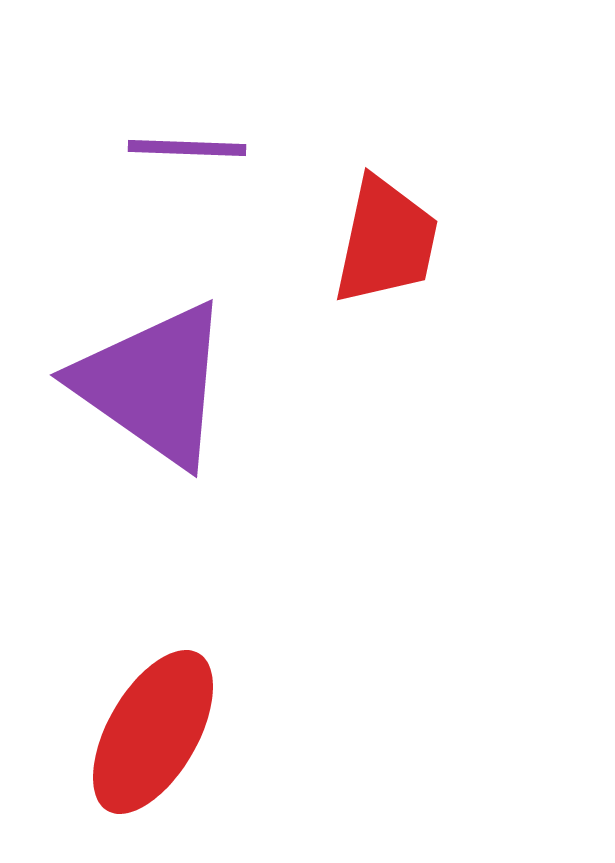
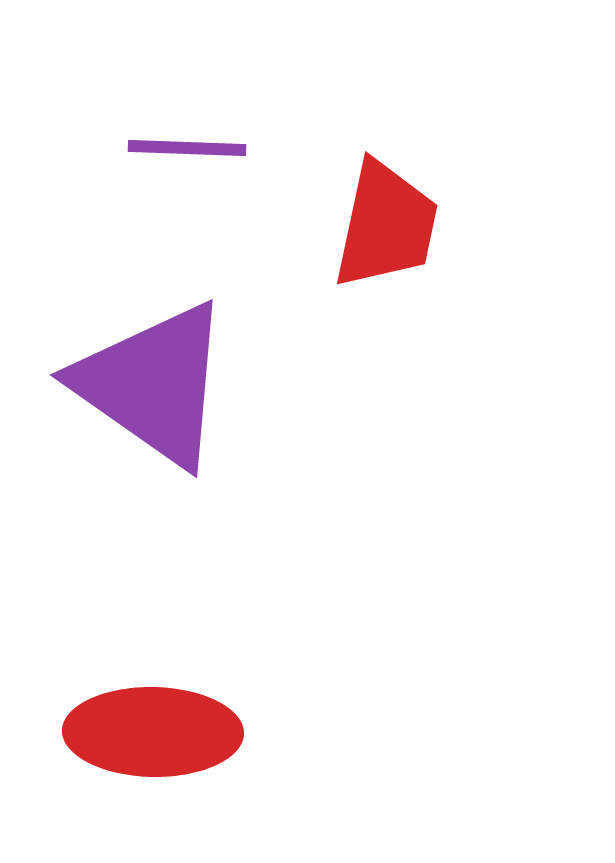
red trapezoid: moved 16 px up
red ellipse: rotated 61 degrees clockwise
